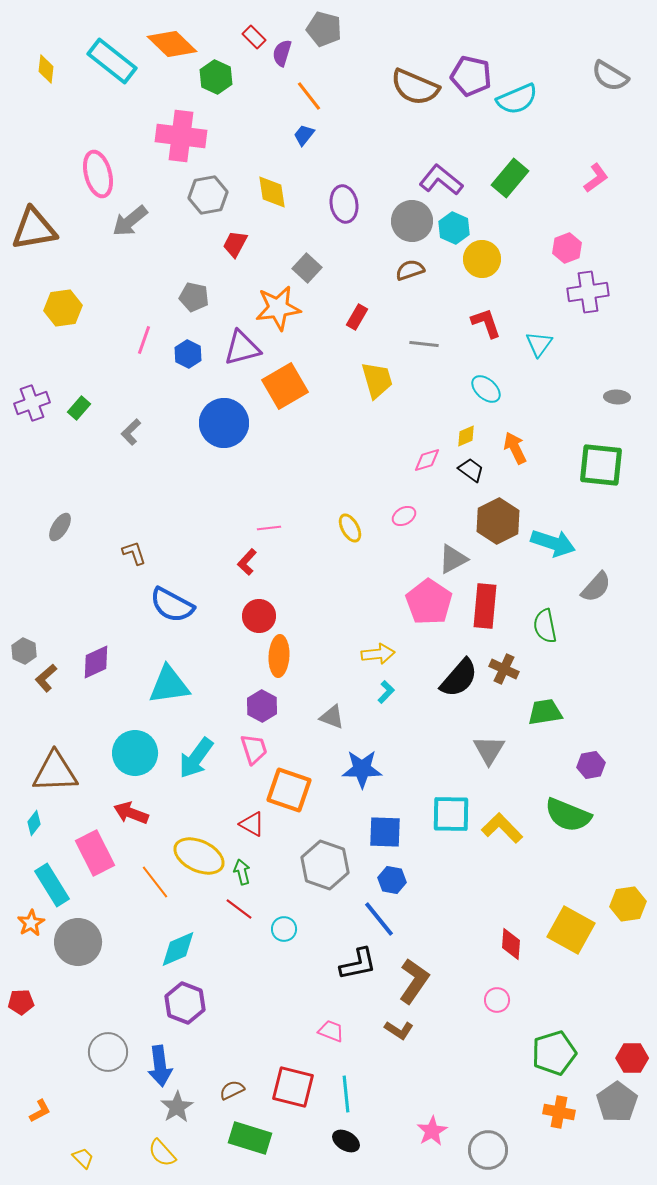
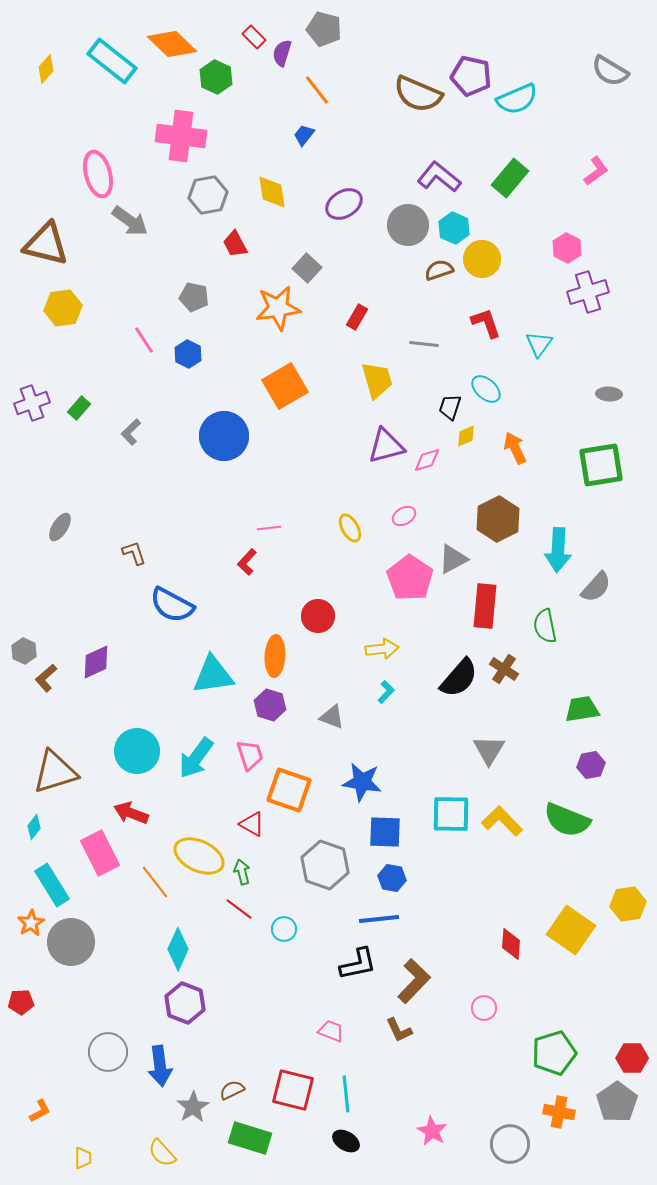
yellow diamond at (46, 69): rotated 36 degrees clockwise
gray semicircle at (610, 76): moved 5 px up
brown semicircle at (415, 87): moved 3 px right, 7 px down
orange line at (309, 96): moved 8 px right, 6 px up
pink L-shape at (596, 178): moved 7 px up
purple L-shape at (441, 180): moved 2 px left, 3 px up
purple ellipse at (344, 204): rotated 69 degrees clockwise
gray arrow at (130, 221): rotated 105 degrees counterclockwise
gray circle at (412, 221): moved 4 px left, 4 px down
brown triangle at (34, 229): moved 12 px right, 15 px down; rotated 24 degrees clockwise
red trapezoid at (235, 244): rotated 56 degrees counterclockwise
pink hexagon at (567, 248): rotated 12 degrees counterclockwise
brown semicircle at (410, 270): moved 29 px right
purple cross at (588, 292): rotated 9 degrees counterclockwise
pink line at (144, 340): rotated 52 degrees counterclockwise
purple triangle at (242, 348): moved 144 px right, 98 px down
gray ellipse at (617, 397): moved 8 px left, 3 px up
blue circle at (224, 423): moved 13 px down
green square at (601, 465): rotated 15 degrees counterclockwise
black trapezoid at (471, 470): moved 21 px left, 63 px up; rotated 108 degrees counterclockwise
brown hexagon at (498, 521): moved 2 px up
cyan arrow at (553, 543): moved 5 px right, 7 px down; rotated 75 degrees clockwise
pink pentagon at (429, 602): moved 19 px left, 24 px up
red circle at (259, 616): moved 59 px right
yellow arrow at (378, 654): moved 4 px right, 5 px up
orange ellipse at (279, 656): moved 4 px left
brown cross at (504, 669): rotated 8 degrees clockwise
cyan triangle at (169, 685): moved 44 px right, 10 px up
purple hexagon at (262, 706): moved 8 px right, 1 px up; rotated 12 degrees counterclockwise
green trapezoid at (545, 712): moved 37 px right, 3 px up
pink trapezoid at (254, 749): moved 4 px left, 6 px down
cyan circle at (135, 753): moved 2 px right, 2 px up
blue star at (362, 769): moved 13 px down; rotated 9 degrees clockwise
brown triangle at (55, 772): rotated 15 degrees counterclockwise
green semicircle at (568, 815): moved 1 px left, 5 px down
cyan diamond at (34, 823): moved 4 px down
yellow L-shape at (502, 828): moved 7 px up
pink rectangle at (95, 853): moved 5 px right
blue hexagon at (392, 880): moved 2 px up
blue line at (379, 919): rotated 57 degrees counterclockwise
yellow square at (571, 930): rotated 6 degrees clockwise
gray circle at (78, 942): moved 7 px left
cyan diamond at (178, 949): rotated 42 degrees counterclockwise
brown L-shape at (414, 981): rotated 9 degrees clockwise
pink circle at (497, 1000): moved 13 px left, 8 px down
brown L-shape at (399, 1030): rotated 32 degrees clockwise
red square at (293, 1087): moved 3 px down
gray star at (177, 1107): moved 16 px right
pink star at (432, 1131): rotated 12 degrees counterclockwise
gray circle at (488, 1150): moved 22 px right, 6 px up
yellow trapezoid at (83, 1158): rotated 45 degrees clockwise
